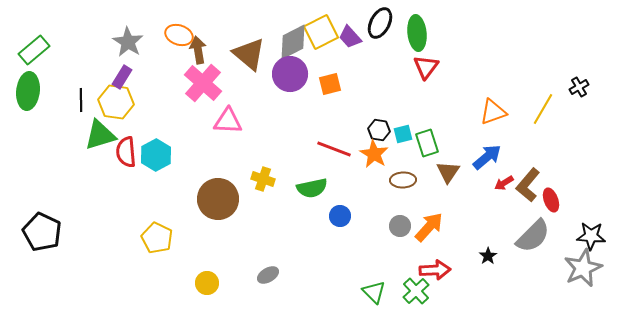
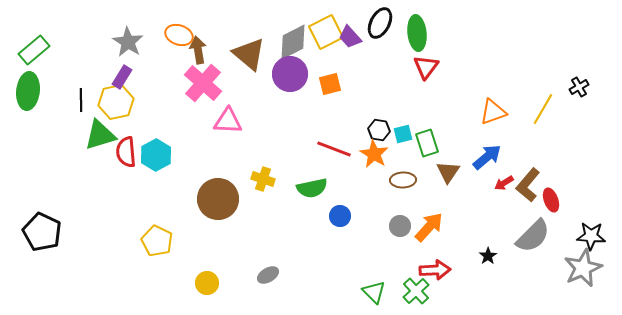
yellow square at (321, 32): moved 5 px right
yellow hexagon at (116, 102): rotated 20 degrees counterclockwise
yellow pentagon at (157, 238): moved 3 px down
